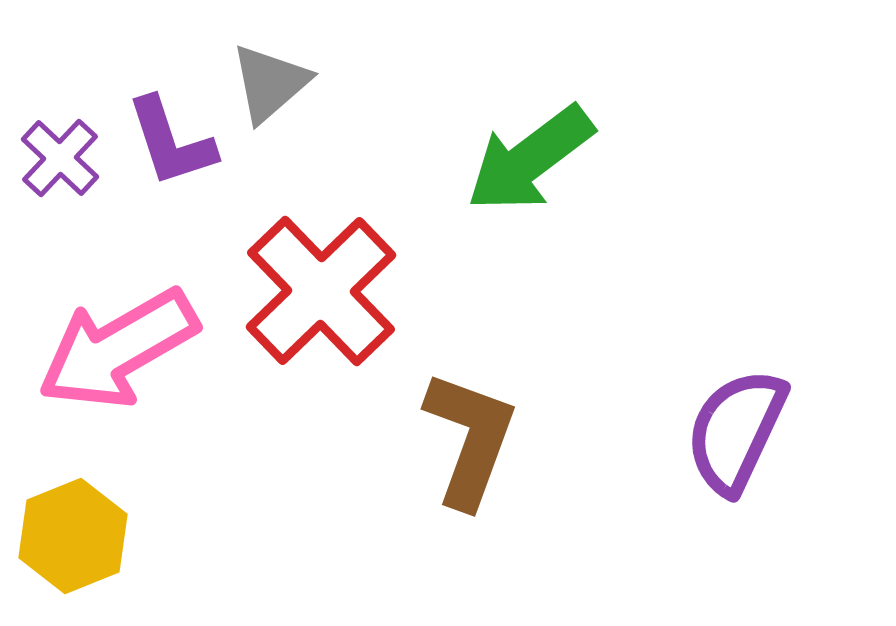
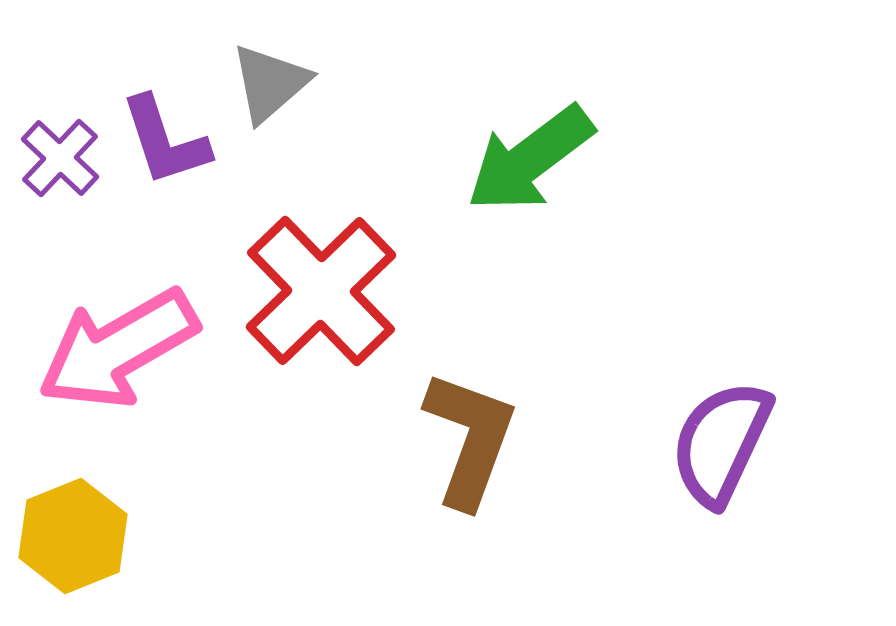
purple L-shape: moved 6 px left, 1 px up
purple semicircle: moved 15 px left, 12 px down
